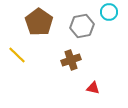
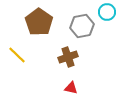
cyan circle: moved 2 px left
brown cross: moved 3 px left, 3 px up
red triangle: moved 22 px left
